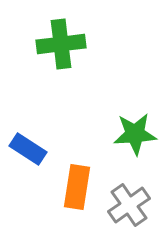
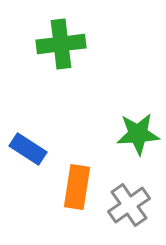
green star: moved 3 px right
